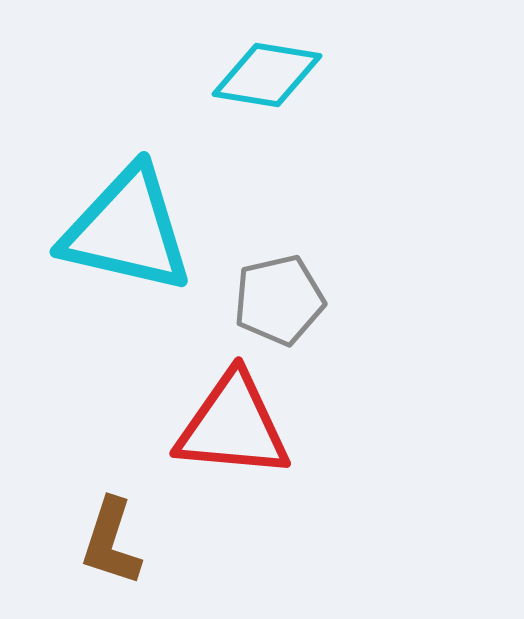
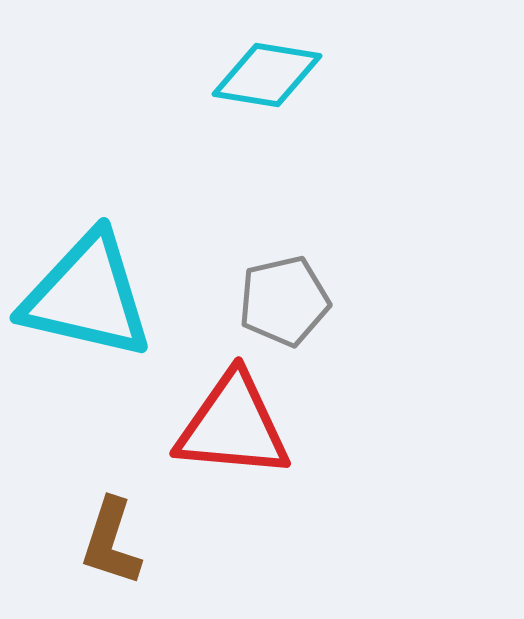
cyan triangle: moved 40 px left, 66 px down
gray pentagon: moved 5 px right, 1 px down
